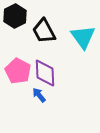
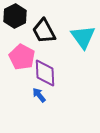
pink pentagon: moved 4 px right, 14 px up
